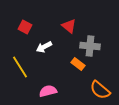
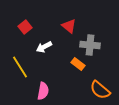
red square: rotated 24 degrees clockwise
gray cross: moved 1 px up
pink semicircle: moved 5 px left; rotated 114 degrees clockwise
